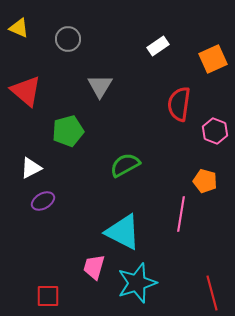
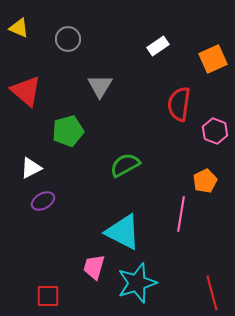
orange pentagon: rotated 30 degrees clockwise
